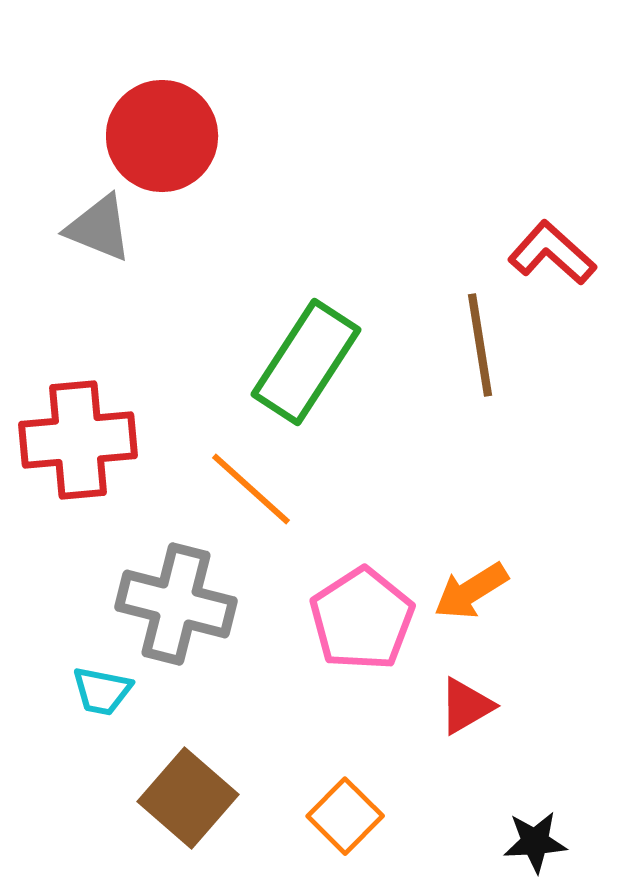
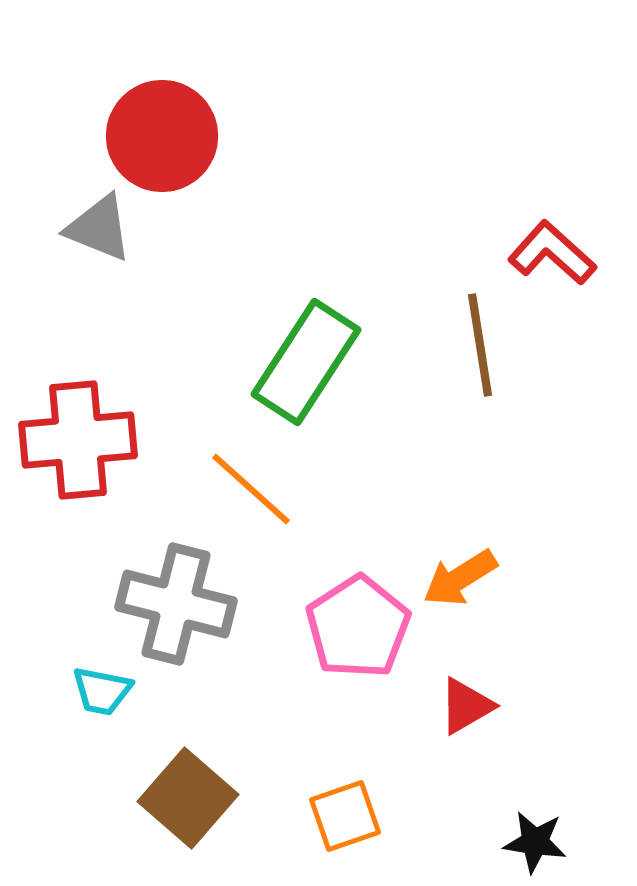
orange arrow: moved 11 px left, 13 px up
pink pentagon: moved 4 px left, 8 px down
orange square: rotated 26 degrees clockwise
black star: rotated 12 degrees clockwise
